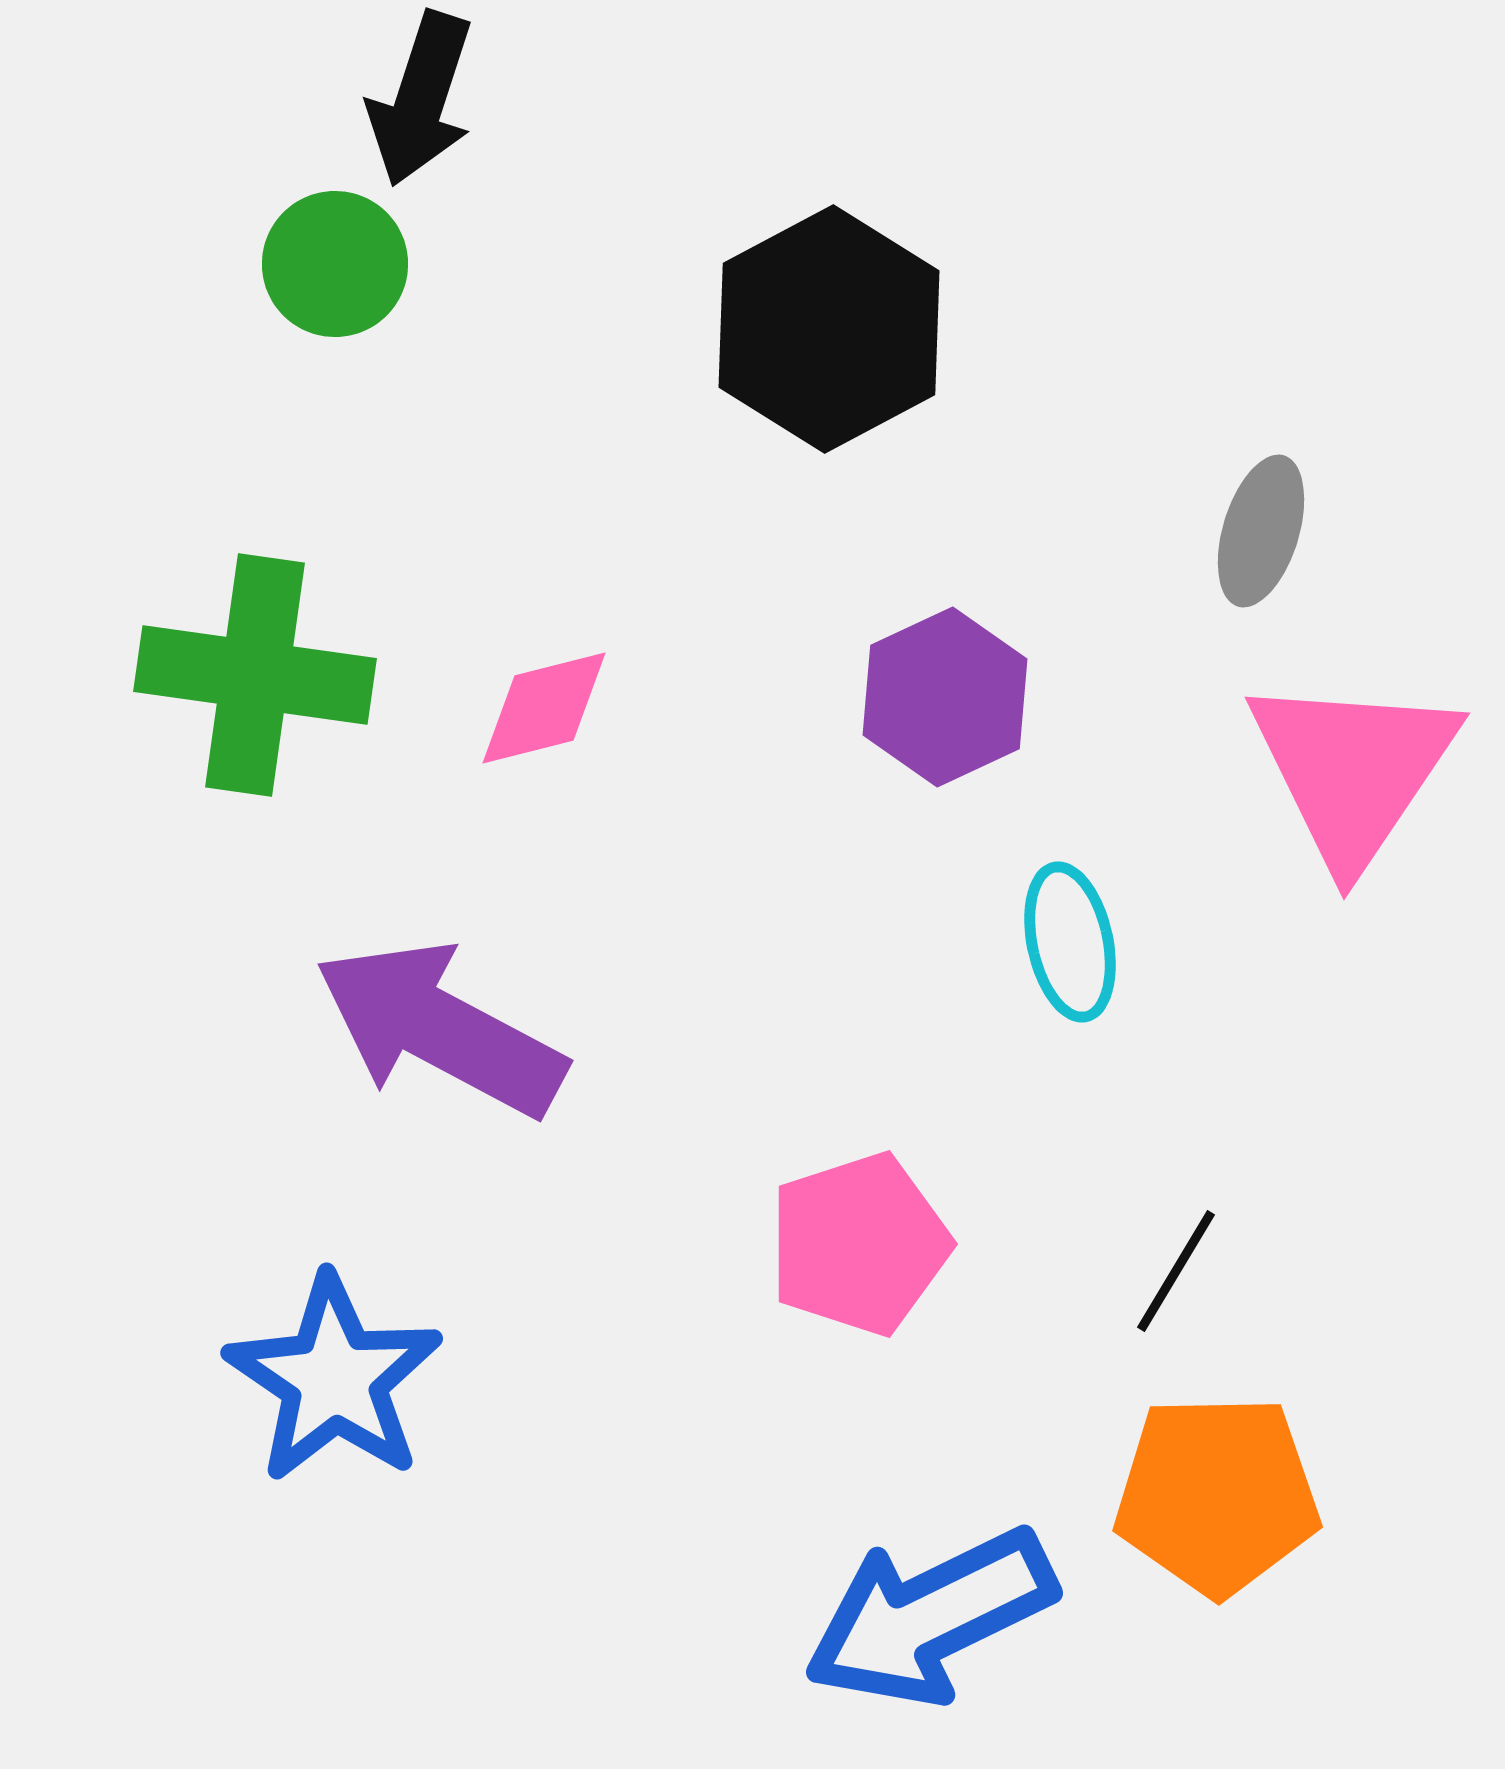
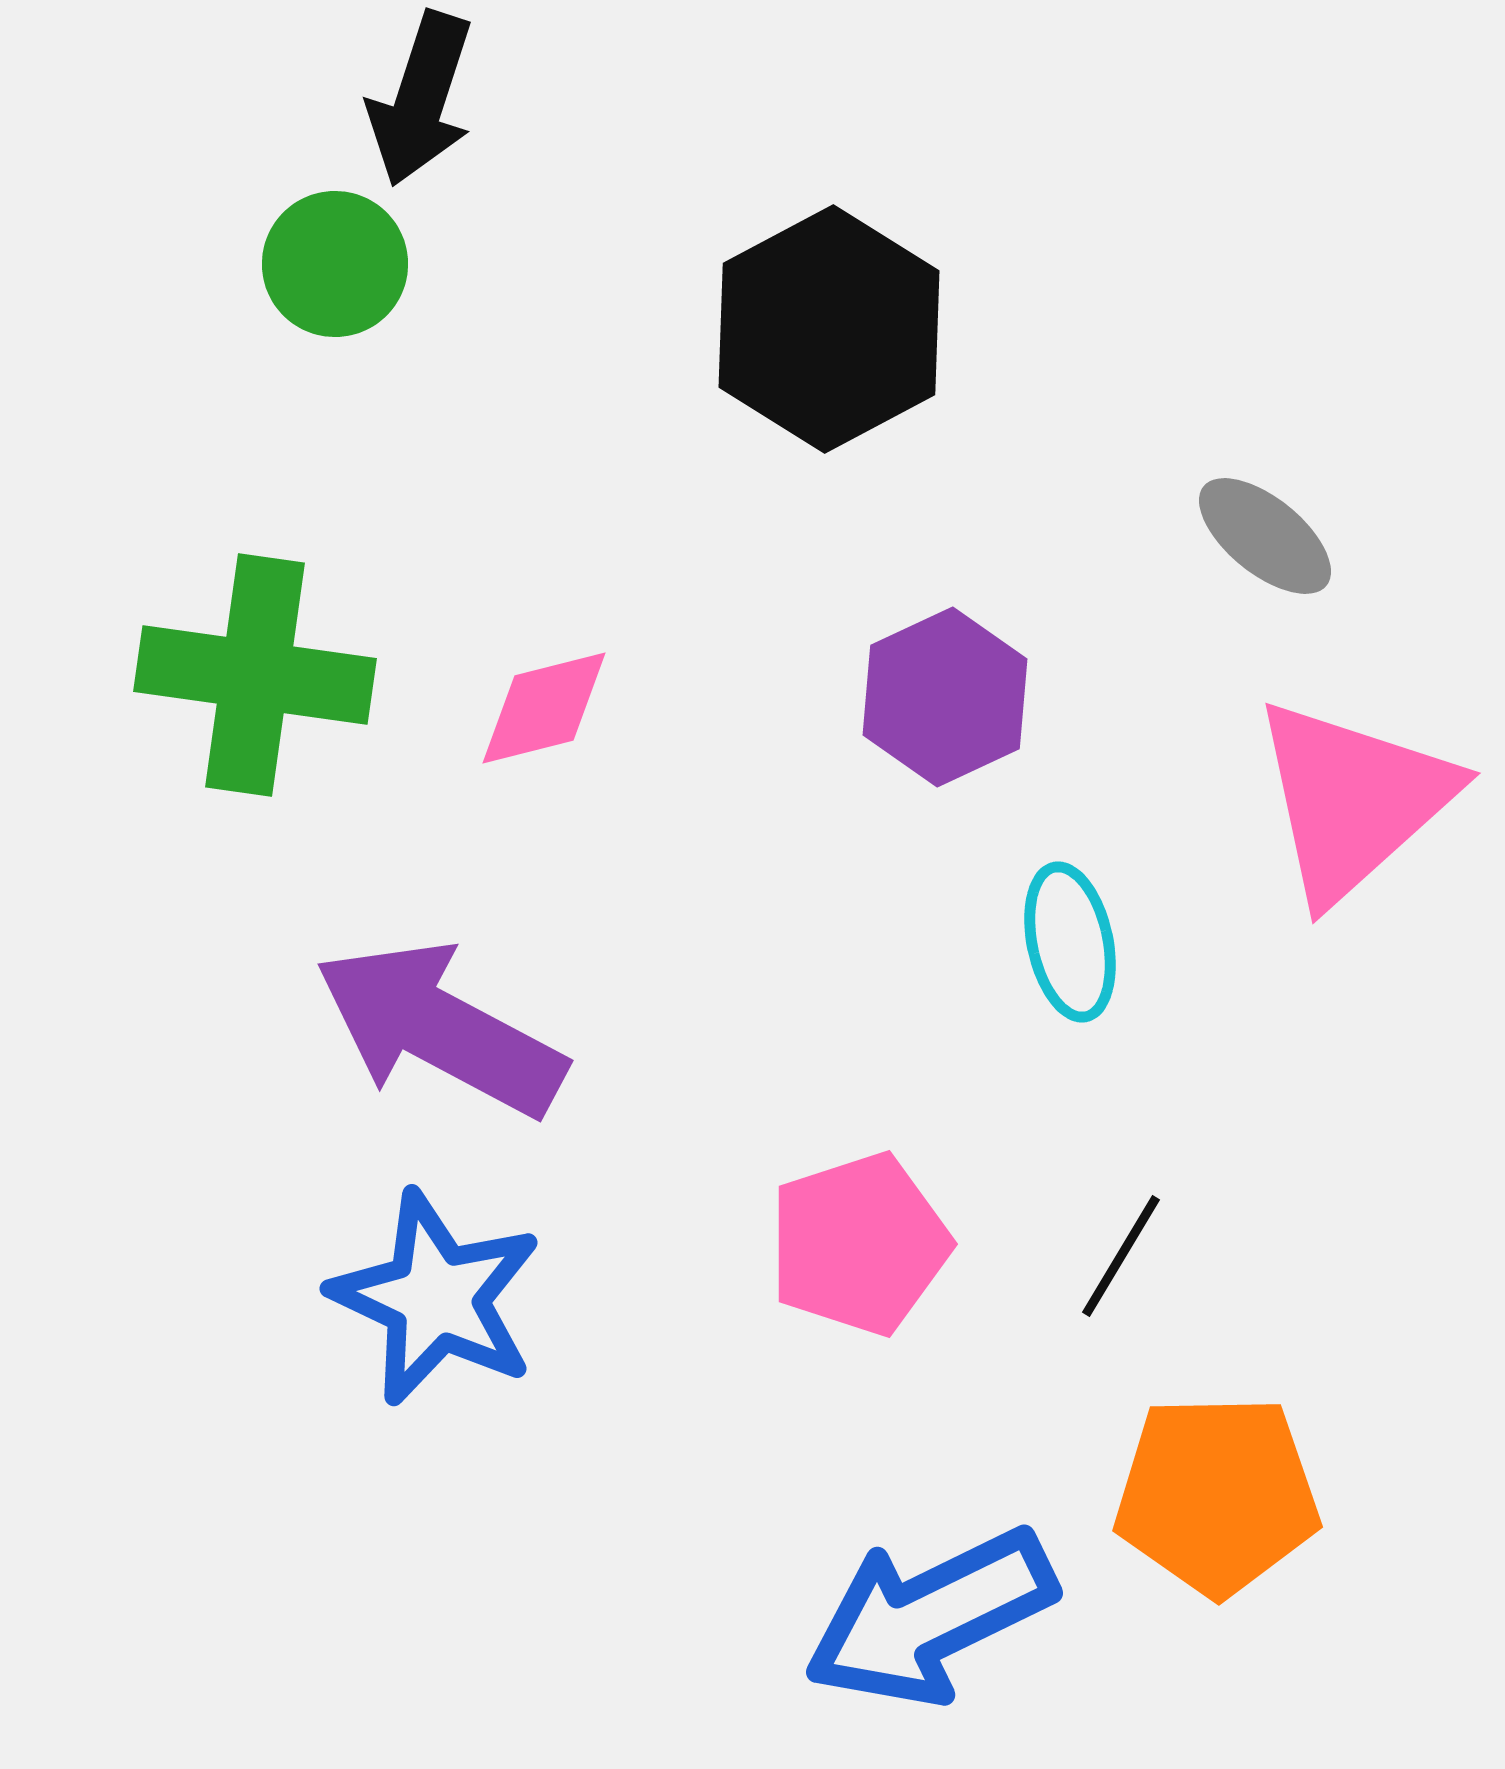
gray ellipse: moved 4 px right, 5 px down; rotated 68 degrees counterclockwise
pink triangle: moved 30 px down; rotated 14 degrees clockwise
black line: moved 55 px left, 15 px up
blue star: moved 102 px right, 81 px up; rotated 9 degrees counterclockwise
